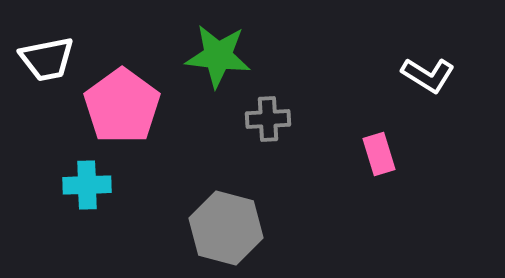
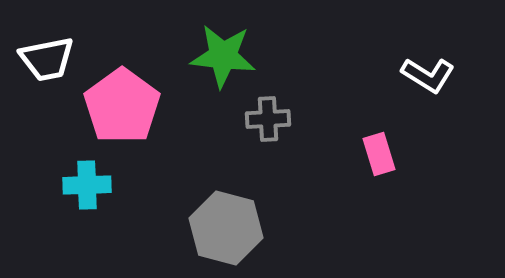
green star: moved 5 px right
